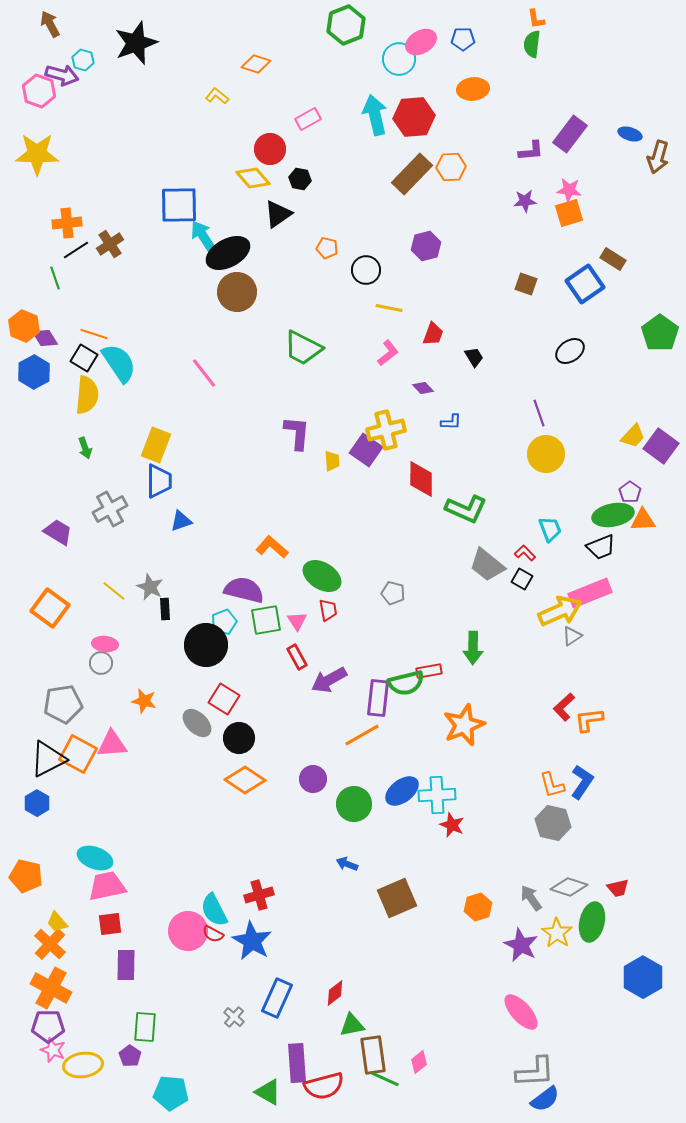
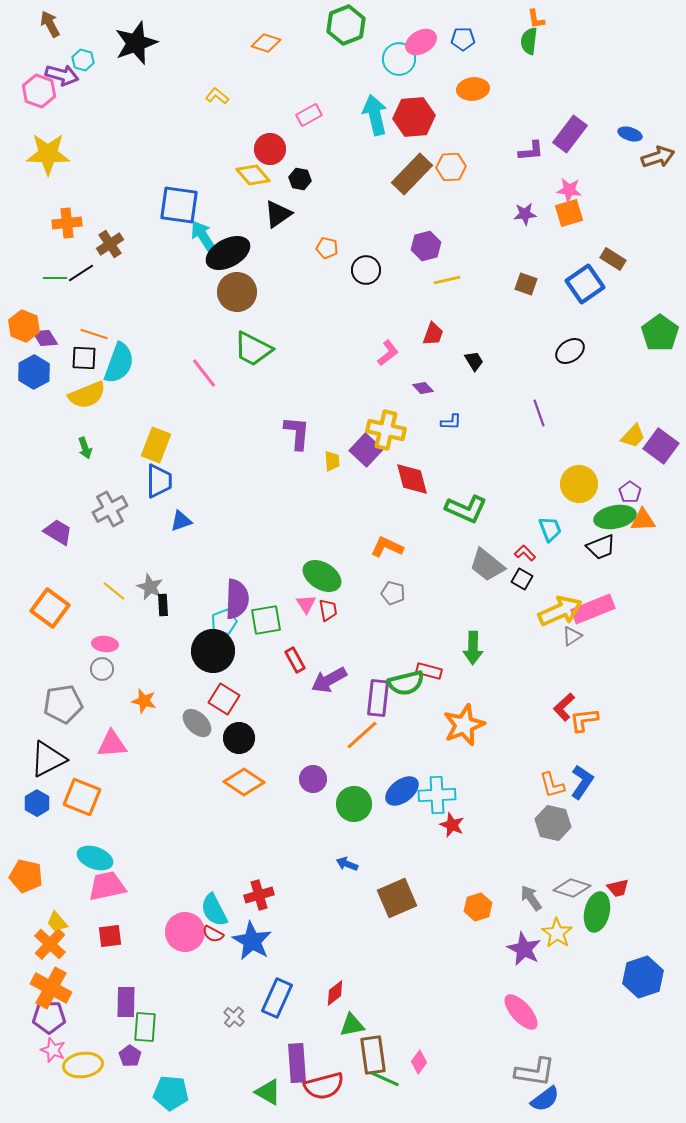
green semicircle at (532, 44): moved 3 px left, 3 px up
orange diamond at (256, 64): moved 10 px right, 21 px up
pink rectangle at (308, 119): moved 1 px right, 4 px up
yellow star at (37, 154): moved 11 px right
brown arrow at (658, 157): rotated 124 degrees counterclockwise
yellow diamond at (253, 178): moved 3 px up
purple star at (525, 201): moved 13 px down
blue square at (179, 205): rotated 9 degrees clockwise
black line at (76, 250): moved 5 px right, 23 px down
green line at (55, 278): rotated 70 degrees counterclockwise
yellow line at (389, 308): moved 58 px right, 28 px up; rotated 24 degrees counterclockwise
green trapezoid at (303, 348): moved 50 px left, 1 px down
black trapezoid at (474, 357): moved 4 px down
black square at (84, 358): rotated 28 degrees counterclockwise
cyan semicircle at (119, 363): rotated 54 degrees clockwise
yellow semicircle at (87, 395): rotated 63 degrees clockwise
yellow cross at (386, 430): rotated 27 degrees clockwise
purple square at (366, 450): rotated 8 degrees clockwise
yellow circle at (546, 454): moved 33 px right, 30 px down
red diamond at (421, 479): moved 9 px left; rotated 15 degrees counterclockwise
green ellipse at (613, 515): moved 2 px right, 2 px down
orange L-shape at (272, 547): moved 115 px right; rotated 16 degrees counterclockwise
purple semicircle at (244, 590): moved 7 px left, 9 px down; rotated 78 degrees clockwise
pink rectangle at (590, 593): moved 3 px right, 16 px down
black rectangle at (165, 609): moved 2 px left, 4 px up
pink triangle at (297, 621): moved 9 px right, 17 px up
black circle at (206, 645): moved 7 px right, 6 px down
red rectangle at (297, 657): moved 2 px left, 3 px down
gray circle at (101, 663): moved 1 px right, 6 px down
red rectangle at (429, 671): rotated 25 degrees clockwise
orange L-shape at (589, 720): moved 5 px left
orange line at (362, 735): rotated 12 degrees counterclockwise
orange square at (78, 754): moved 4 px right, 43 px down; rotated 6 degrees counterclockwise
orange diamond at (245, 780): moved 1 px left, 2 px down
gray diamond at (569, 887): moved 3 px right, 1 px down
green ellipse at (592, 922): moved 5 px right, 10 px up
red square at (110, 924): moved 12 px down
pink circle at (188, 931): moved 3 px left, 1 px down
purple star at (521, 945): moved 3 px right, 4 px down
purple rectangle at (126, 965): moved 37 px down
blue hexagon at (643, 977): rotated 12 degrees clockwise
purple pentagon at (48, 1026): moved 1 px right, 9 px up
pink diamond at (419, 1062): rotated 15 degrees counterclockwise
gray L-shape at (535, 1072): rotated 12 degrees clockwise
